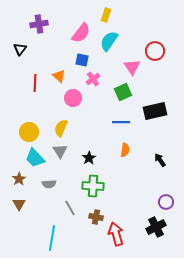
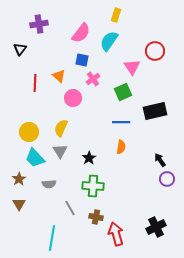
yellow rectangle: moved 10 px right
orange semicircle: moved 4 px left, 3 px up
purple circle: moved 1 px right, 23 px up
